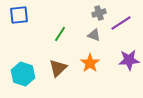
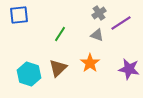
gray cross: rotated 16 degrees counterclockwise
gray triangle: moved 3 px right
purple star: moved 9 px down; rotated 15 degrees clockwise
cyan hexagon: moved 6 px right
